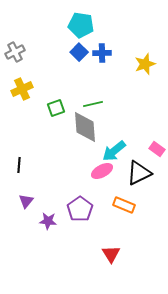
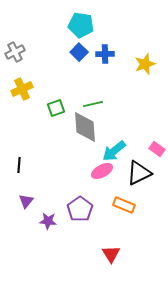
blue cross: moved 3 px right, 1 px down
